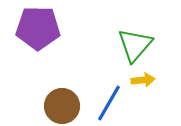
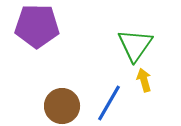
purple pentagon: moved 1 px left, 2 px up
green triangle: rotated 6 degrees counterclockwise
yellow arrow: moved 1 px right; rotated 100 degrees counterclockwise
